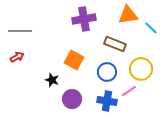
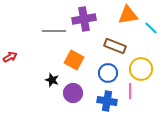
gray line: moved 34 px right
brown rectangle: moved 2 px down
red arrow: moved 7 px left
blue circle: moved 1 px right, 1 px down
pink line: moved 1 px right; rotated 56 degrees counterclockwise
purple circle: moved 1 px right, 6 px up
